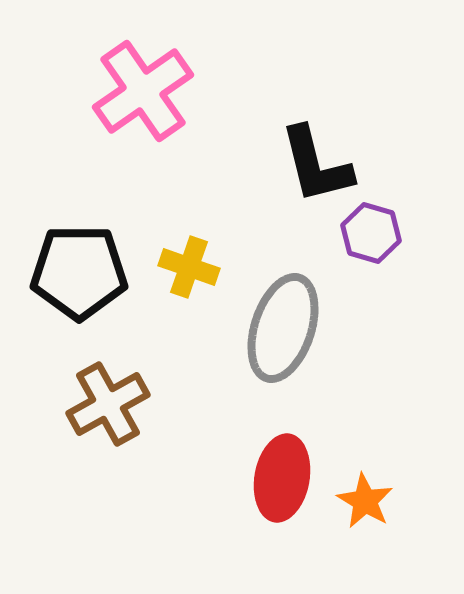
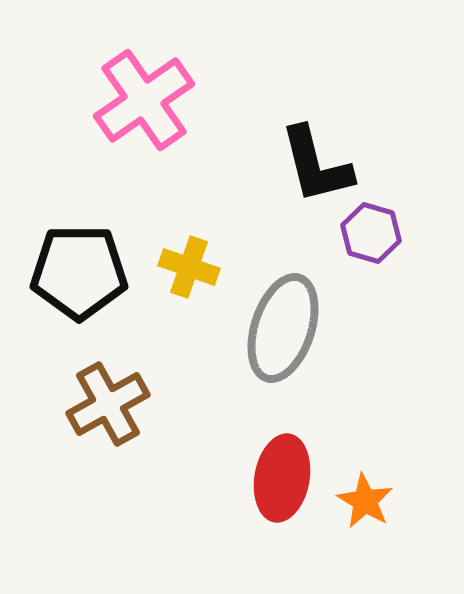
pink cross: moved 1 px right, 9 px down
